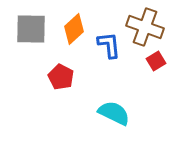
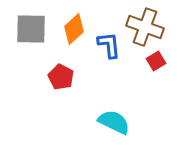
cyan semicircle: moved 9 px down
